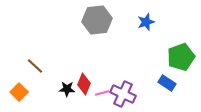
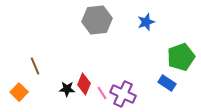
brown line: rotated 24 degrees clockwise
pink line: rotated 72 degrees clockwise
